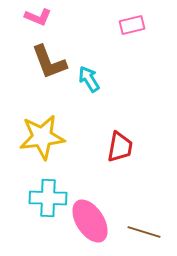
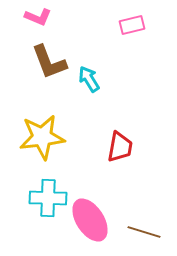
pink ellipse: moved 1 px up
